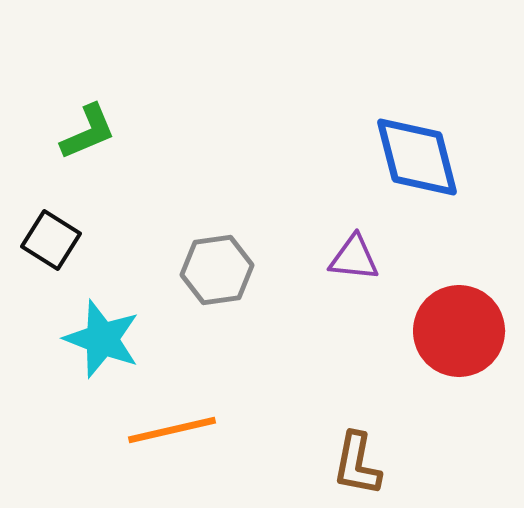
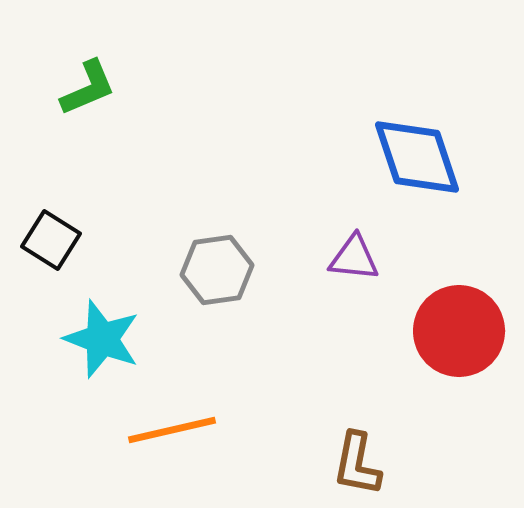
green L-shape: moved 44 px up
blue diamond: rotated 4 degrees counterclockwise
